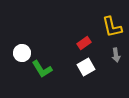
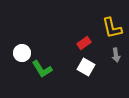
yellow L-shape: moved 1 px down
white square: rotated 30 degrees counterclockwise
